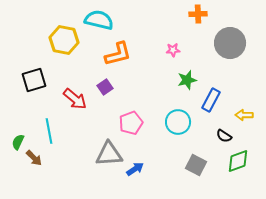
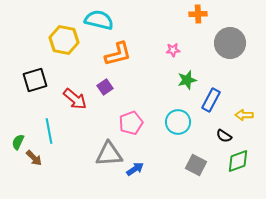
black square: moved 1 px right
